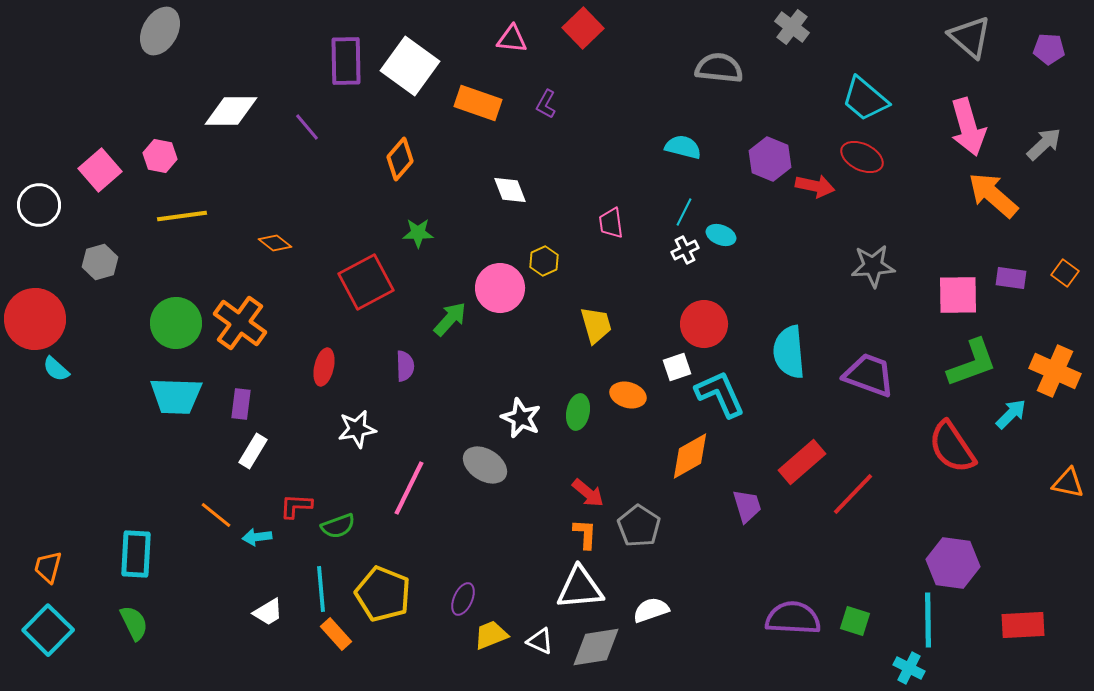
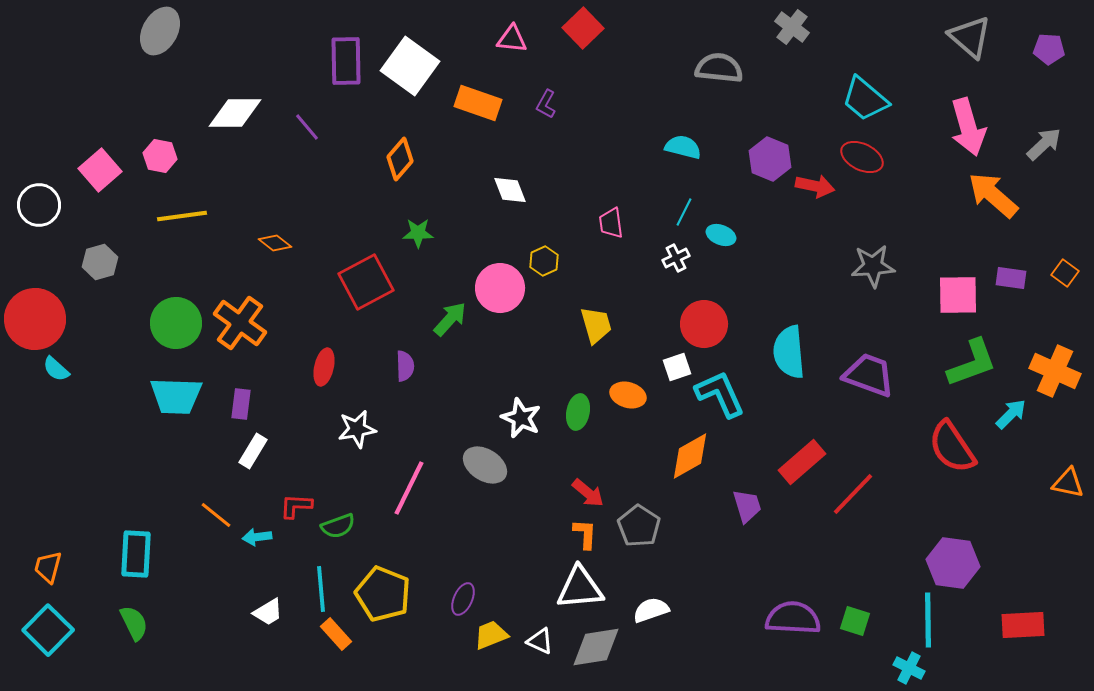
white diamond at (231, 111): moved 4 px right, 2 px down
white cross at (685, 250): moved 9 px left, 8 px down
